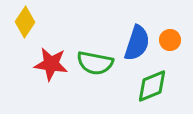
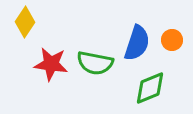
orange circle: moved 2 px right
green diamond: moved 2 px left, 2 px down
